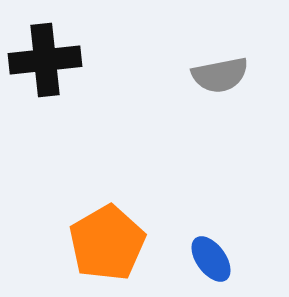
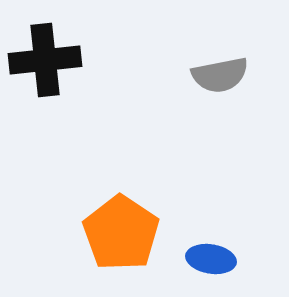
orange pentagon: moved 14 px right, 10 px up; rotated 8 degrees counterclockwise
blue ellipse: rotated 45 degrees counterclockwise
